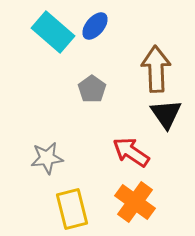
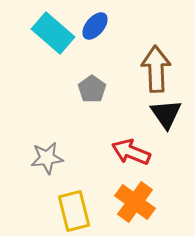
cyan rectangle: moved 1 px down
red arrow: rotated 12 degrees counterclockwise
yellow rectangle: moved 2 px right, 2 px down
